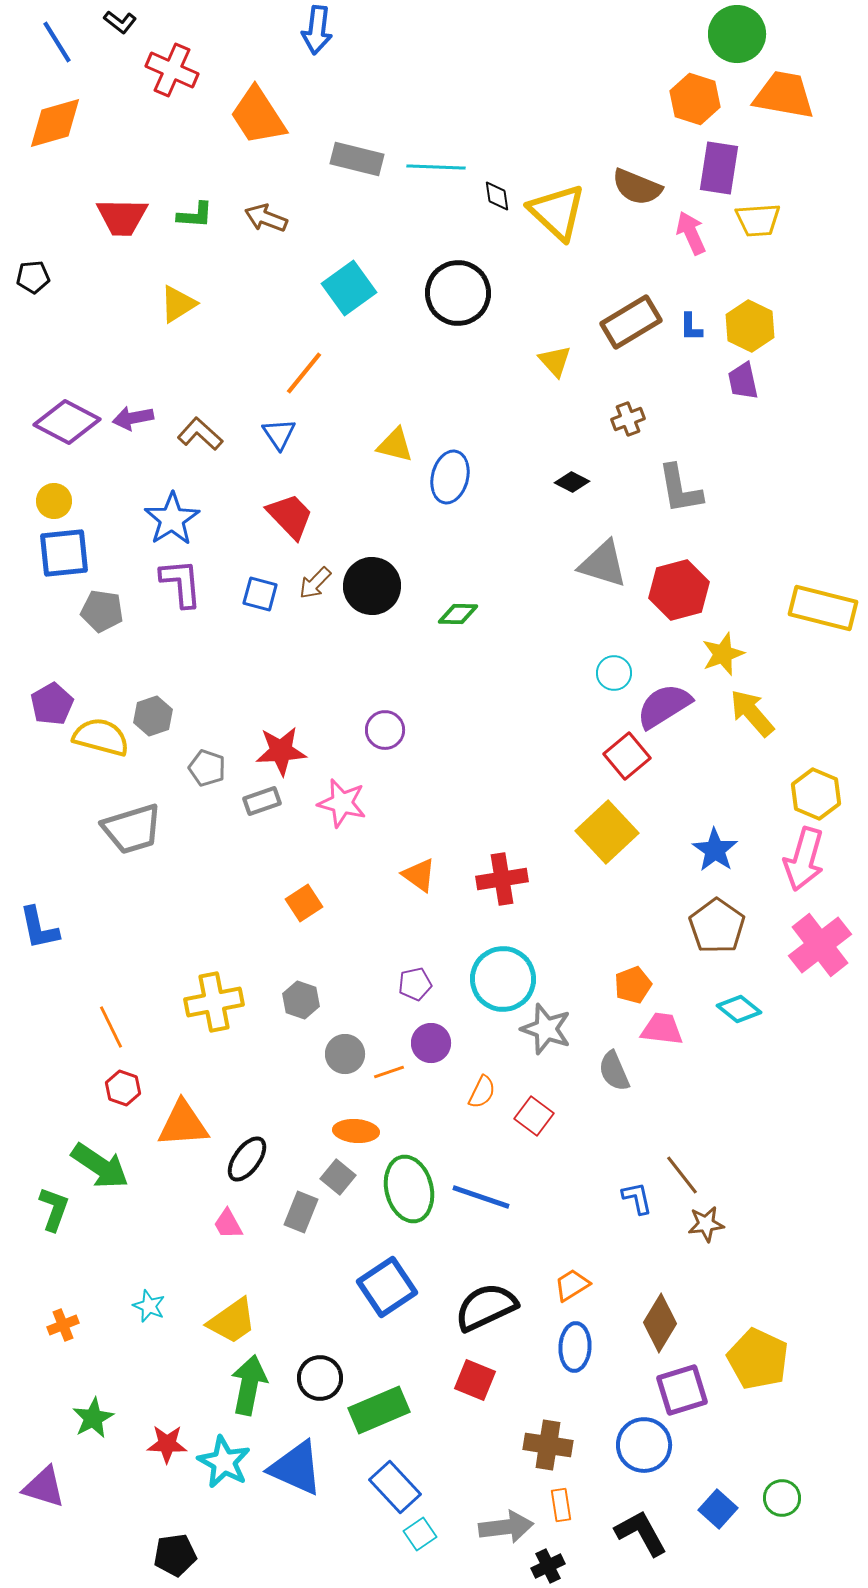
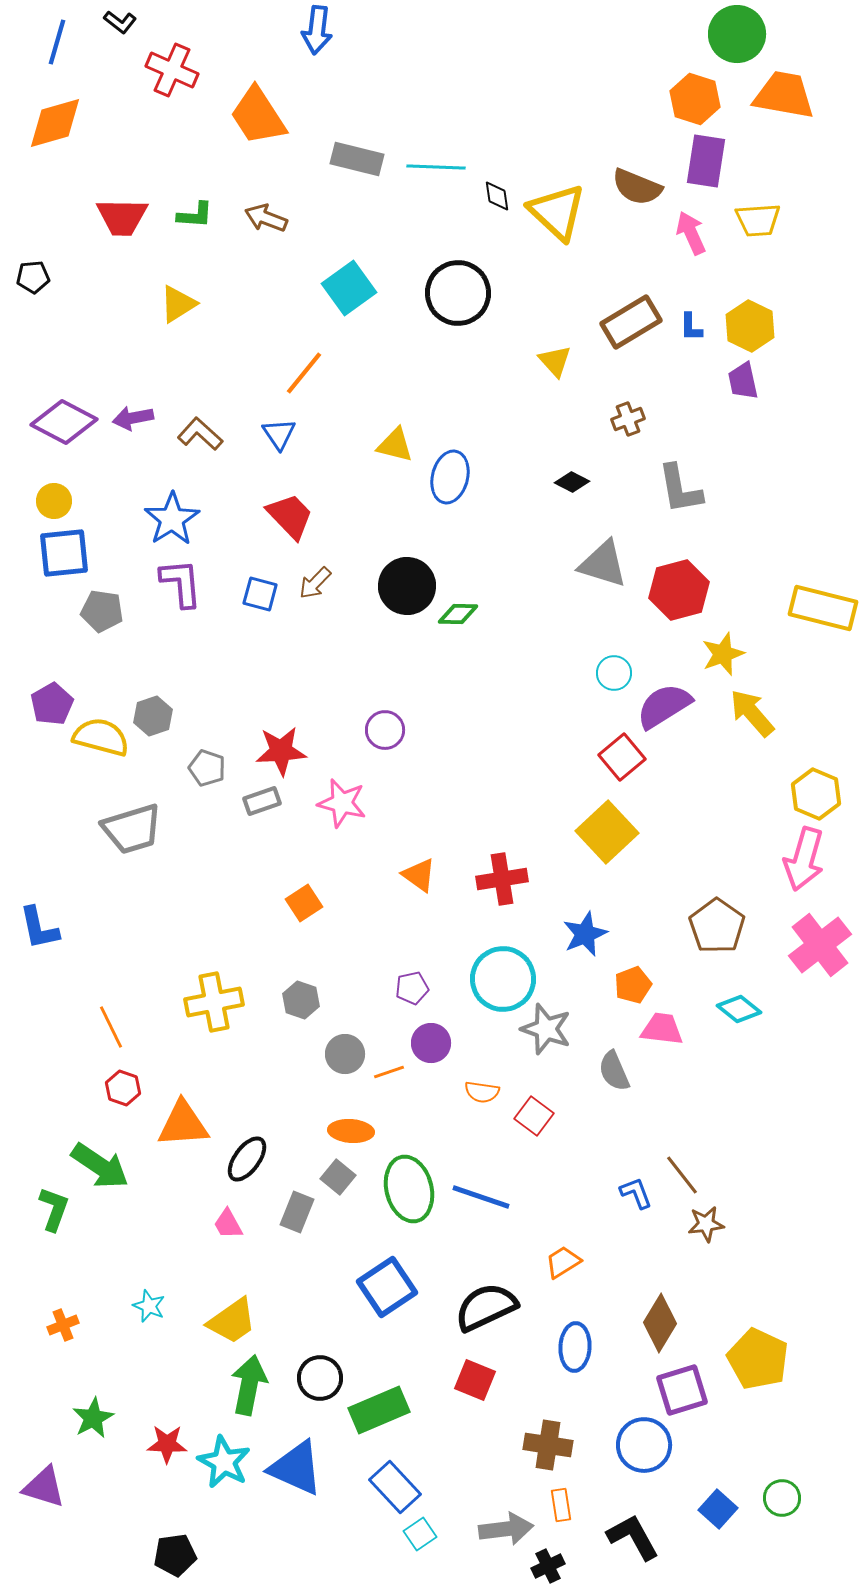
blue line at (57, 42): rotated 48 degrees clockwise
purple rectangle at (719, 168): moved 13 px left, 7 px up
purple diamond at (67, 422): moved 3 px left
black circle at (372, 586): moved 35 px right
red square at (627, 756): moved 5 px left, 1 px down
blue star at (715, 850): moved 130 px left, 84 px down; rotated 15 degrees clockwise
purple pentagon at (415, 984): moved 3 px left, 4 px down
orange semicircle at (482, 1092): rotated 72 degrees clockwise
orange ellipse at (356, 1131): moved 5 px left
blue L-shape at (637, 1198): moved 1 px left, 5 px up; rotated 9 degrees counterclockwise
gray rectangle at (301, 1212): moved 4 px left
orange trapezoid at (572, 1285): moved 9 px left, 23 px up
gray arrow at (506, 1527): moved 2 px down
black L-shape at (641, 1533): moved 8 px left, 4 px down
